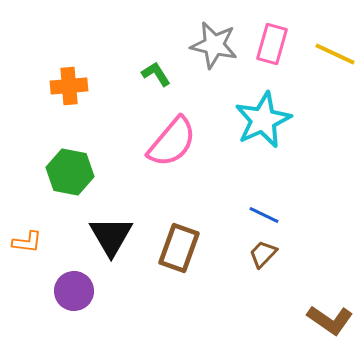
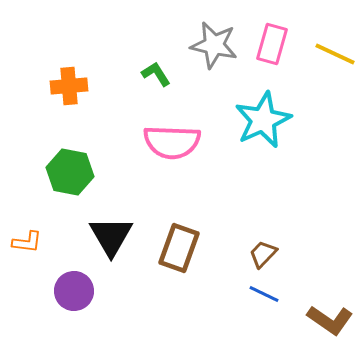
pink semicircle: rotated 52 degrees clockwise
blue line: moved 79 px down
